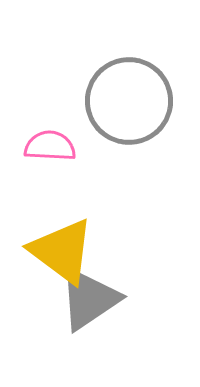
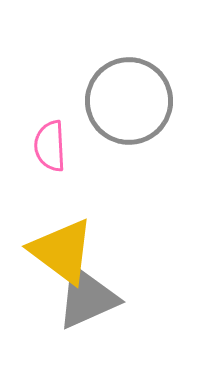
pink semicircle: rotated 96 degrees counterclockwise
gray triangle: moved 2 px left, 1 px up; rotated 10 degrees clockwise
